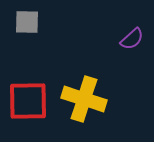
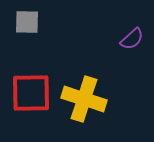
red square: moved 3 px right, 8 px up
